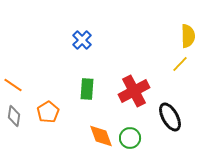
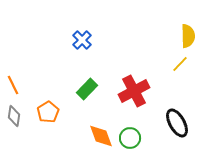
orange line: rotated 30 degrees clockwise
green rectangle: rotated 40 degrees clockwise
black ellipse: moved 7 px right, 6 px down
